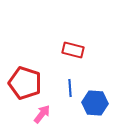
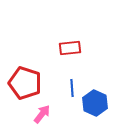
red rectangle: moved 3 px left, 2 px up; rotated 20 degrees counterclockwise
blue line: moved 2 px right
blue hexagon: rotated 20 degrees clockwise
